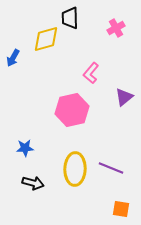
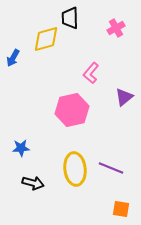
blue star: moved 4 px left
yellow ellipse: rotated 8 degrees counterclockwise
